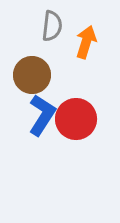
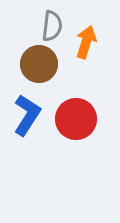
brown circle: moved 7 px right, 11 px up
blue L-shape: moved 15 px left
